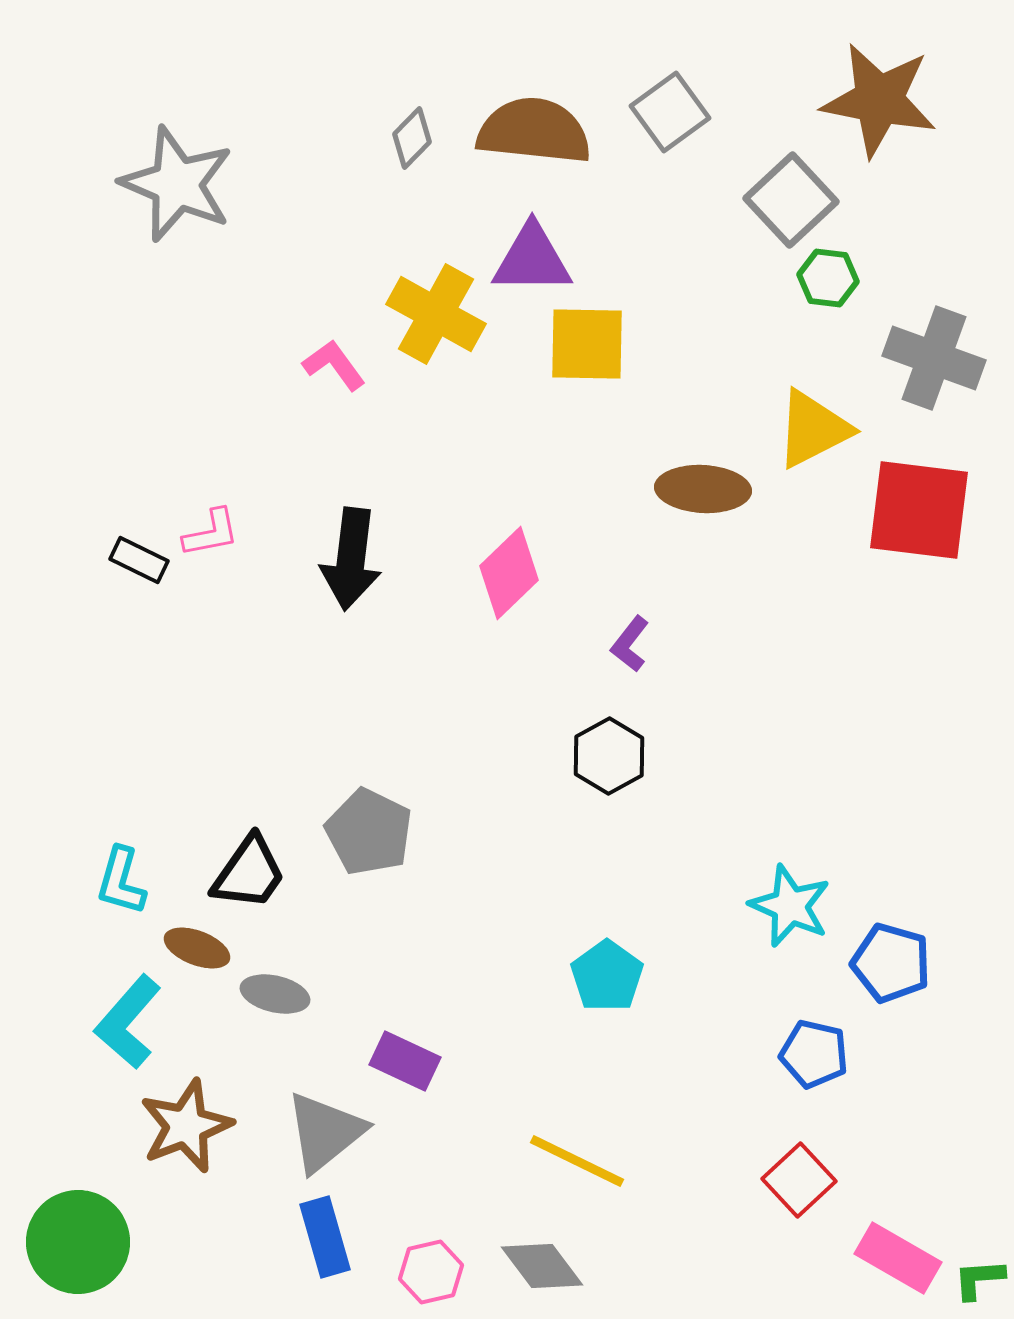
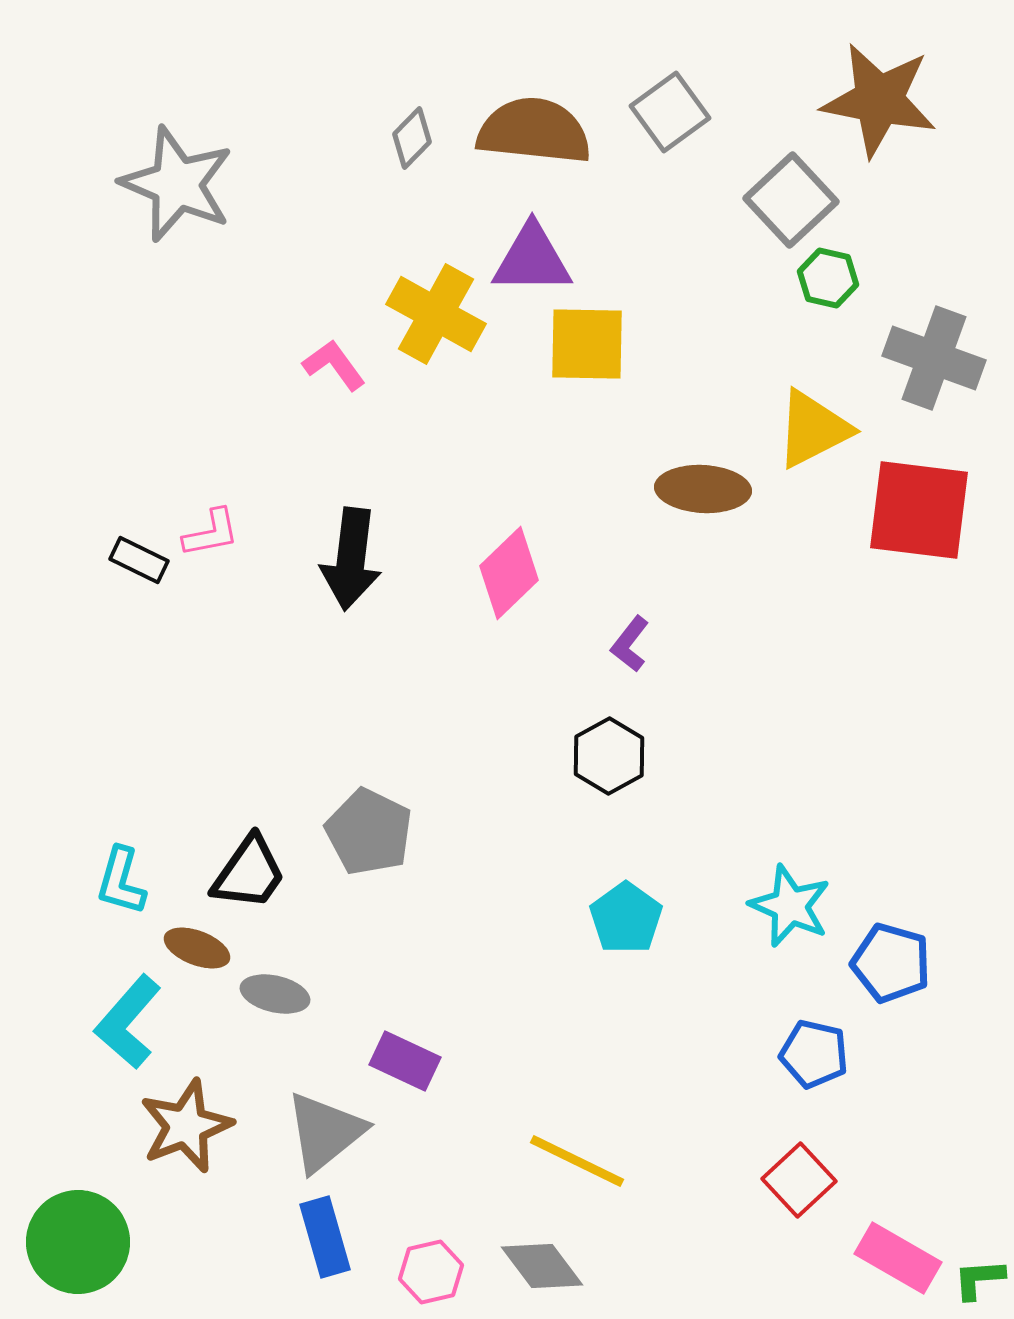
green hexagon at (828, 278): rotated 6 degrees clockwise
cyan pentagon at (607, 976): moved 19 px right, 58 px up
